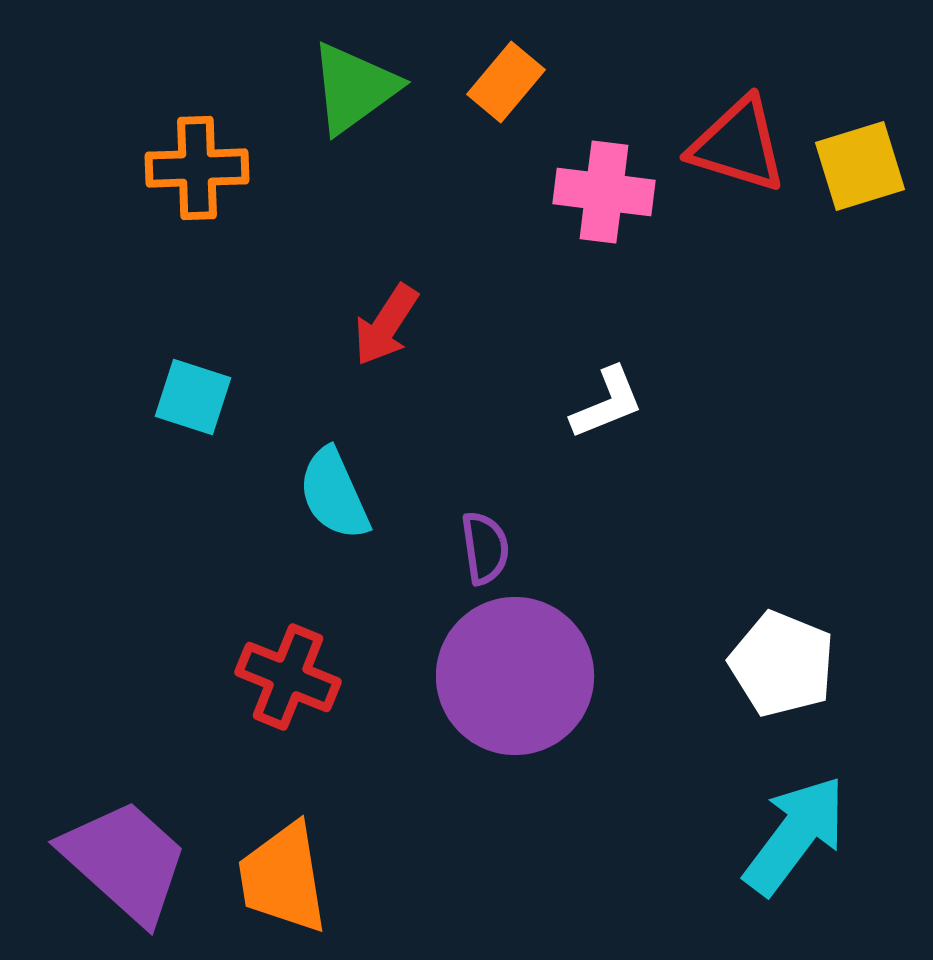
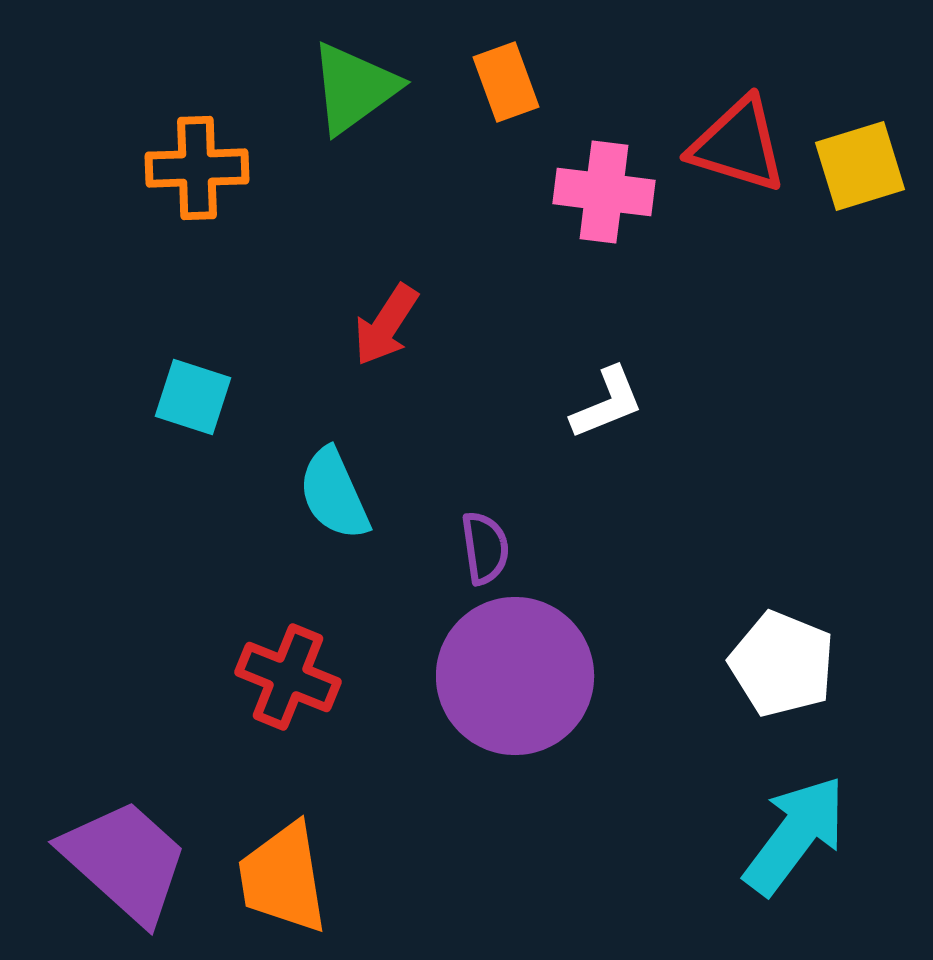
orange rectangle: rotated 60 degrees counterclockwise
